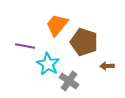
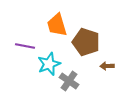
orange trapezoid: rotated 55 degrees counterclockwise
brown pentagon: moved 2 px right
cyan star: moved 1 px right; rotated 20 degrees clockwise
